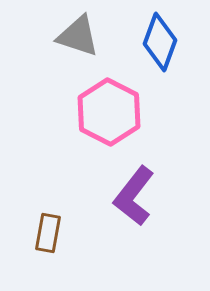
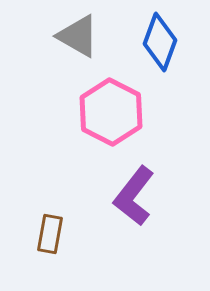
gray triangle: rotated 12 degrees clockwise
pink hexagon: moved 2 px right
brown rectangle: moved 2 px right, 1 px down
